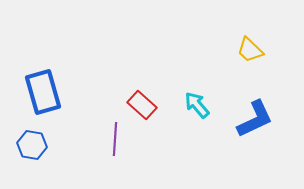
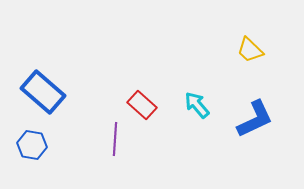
blue rectangle: rotated 33 degrees counterclockwise
